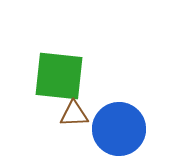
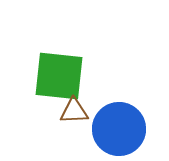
brown triangle: moved 3 px up
